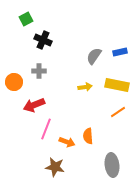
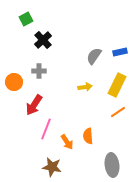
black cross: rotated 24 degrees clockwise
yellow rectangle: rotated 75 degrees counterclockwise
red arrow: rotated 35 degrees counterclockwise
orange arrow: rotated 35 degrees clockwise
brown star: moved 3 px left
